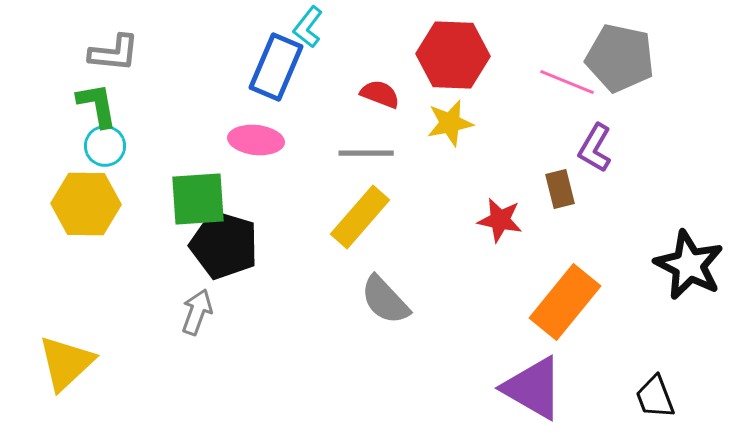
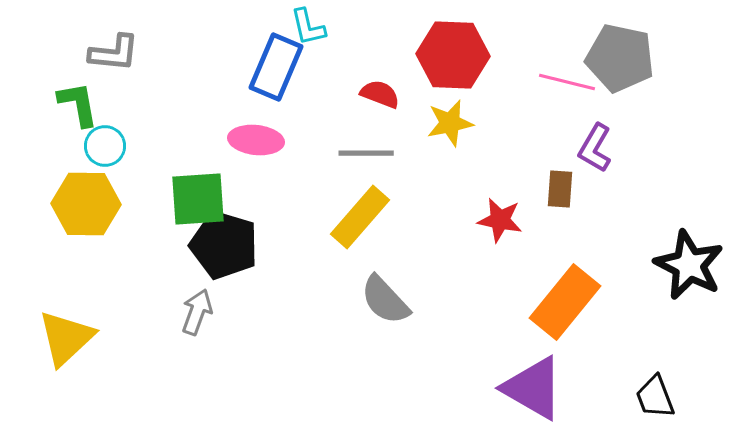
cyan L-shape: rotated 51 degrees counterclockwise
pink line: rotated 8 degrees counterclockwise
green L-shape: moved 19 px left, 1 px up
brown rectangle: rotated 18 degrees clockwise
yellow triangle: moved 25 px up
